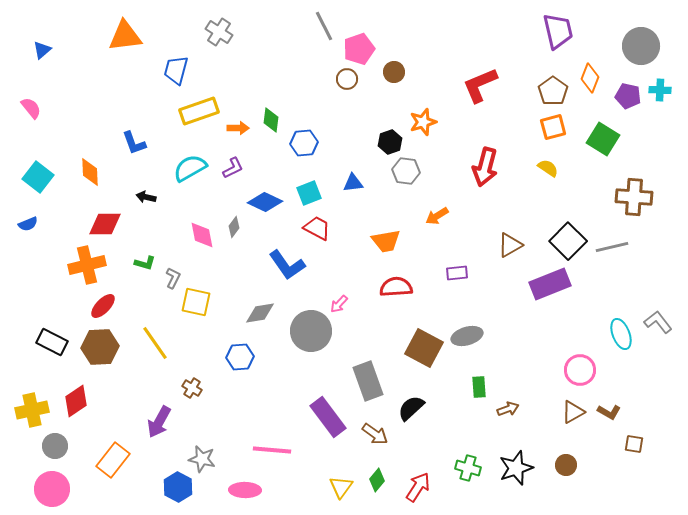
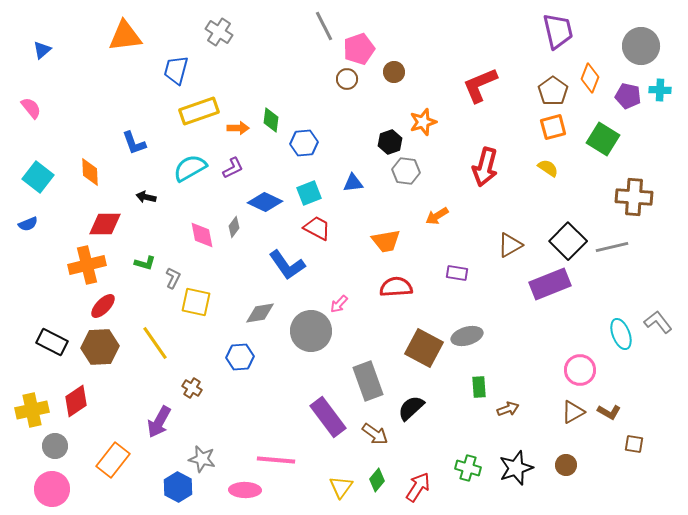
purple rectangle at (457, 273): rotated 15 degrees clockwise
pink line at (272, 450): moved 4 px right, 10 px down
